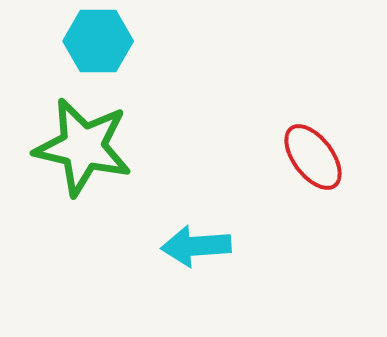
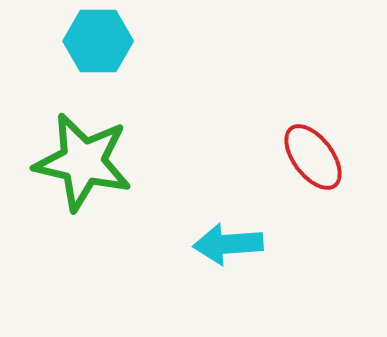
green star: moved 15 px down
cyan arrow: moved 32 px right, 2 px up
